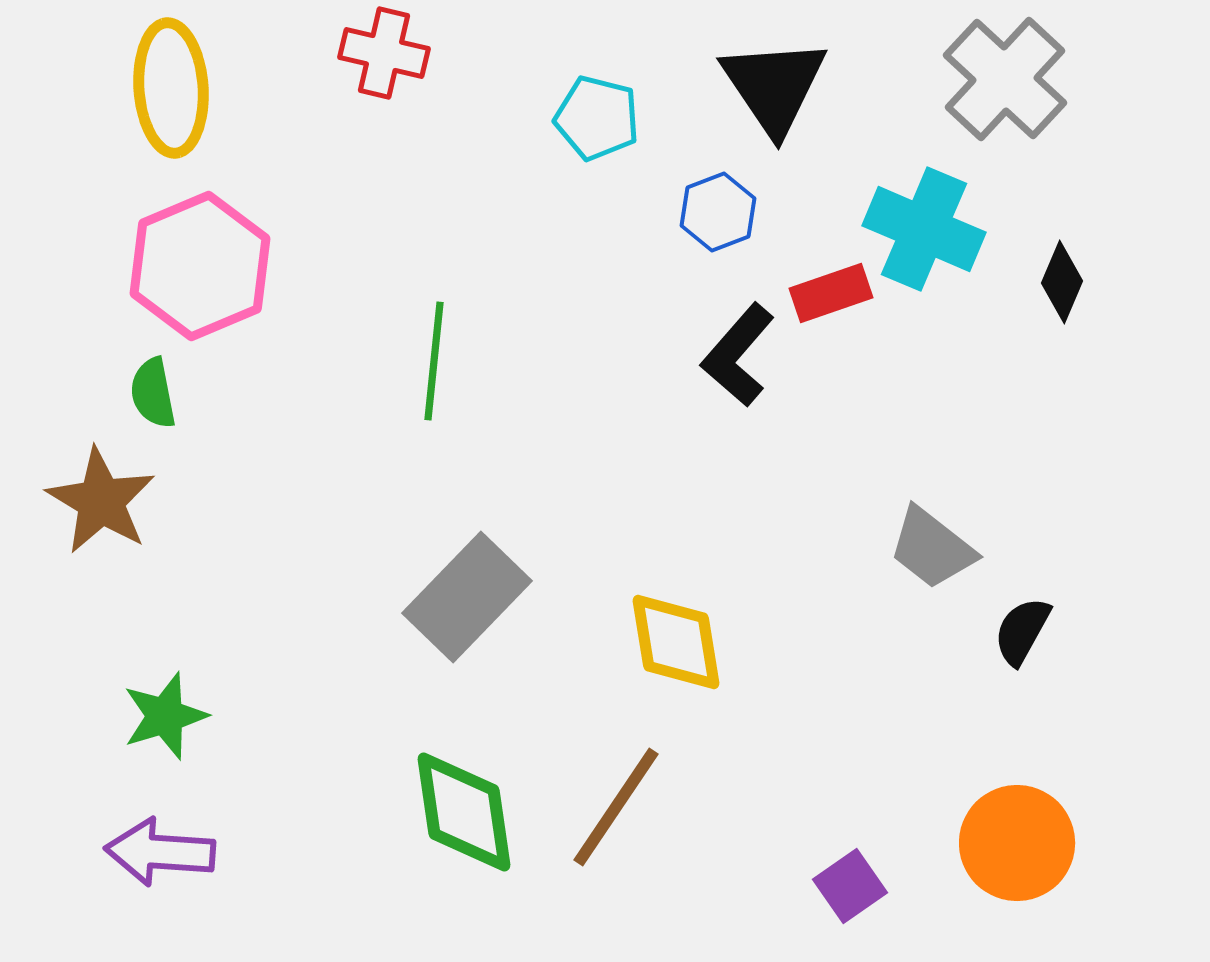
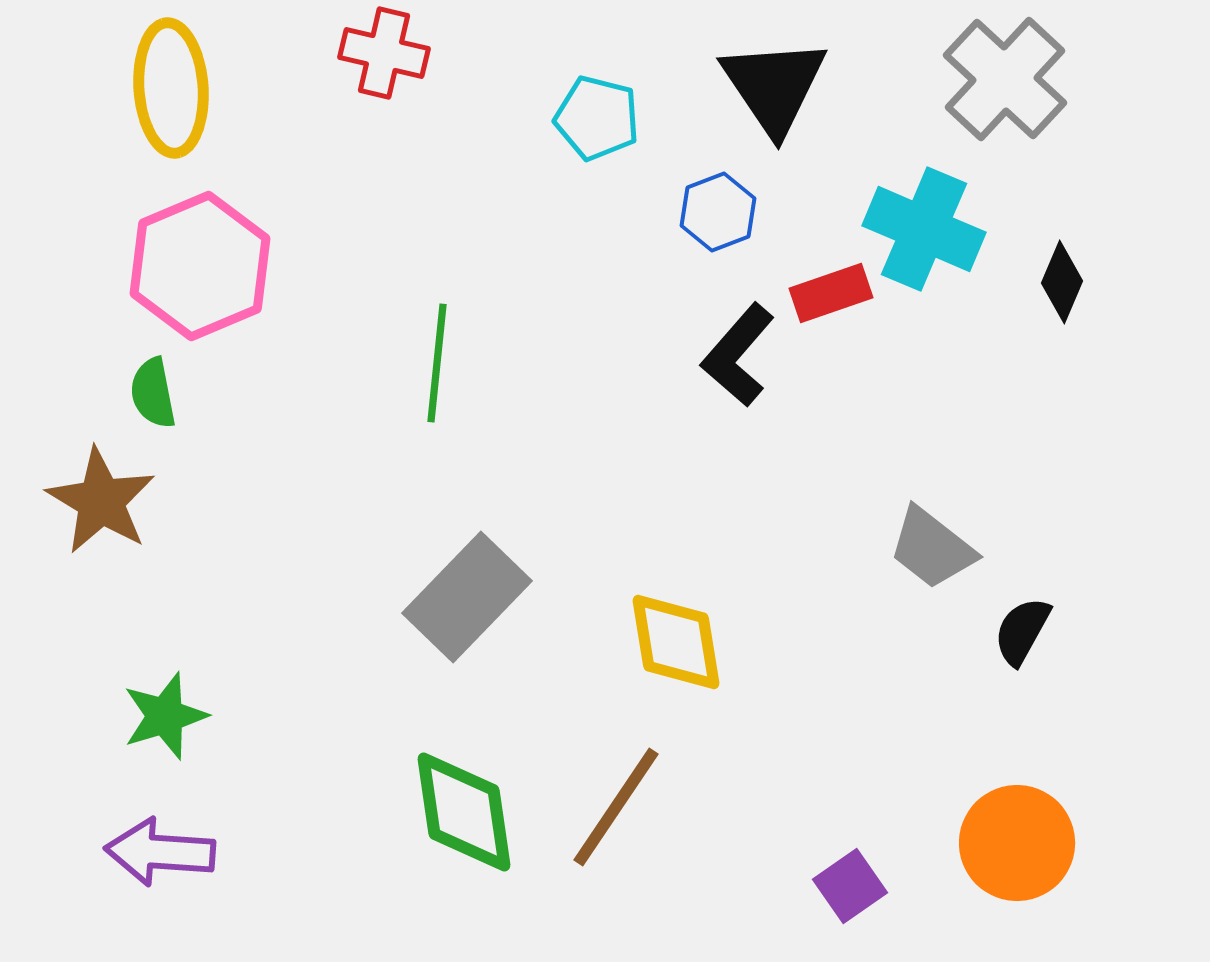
green line: moved 3 px right, 2 px down
